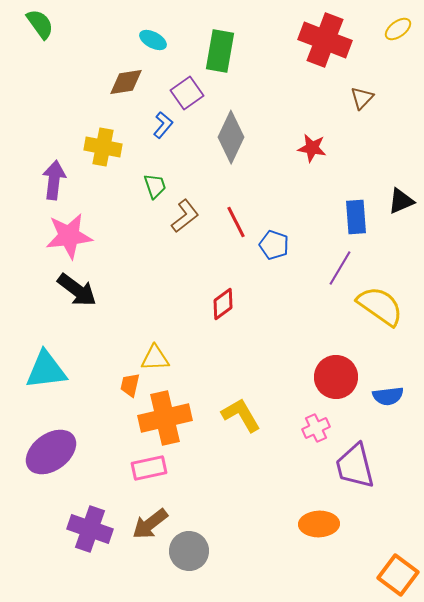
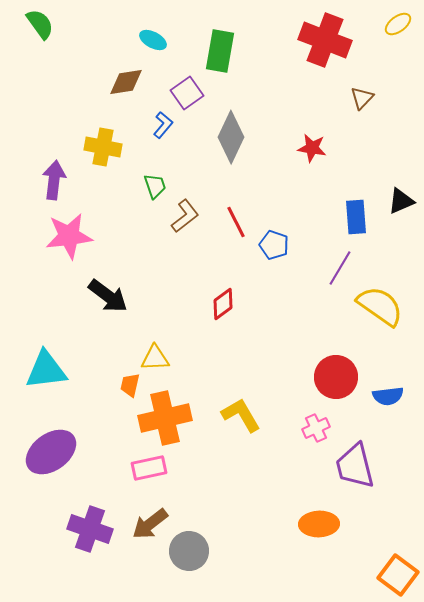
yellow ellipse: moved 5 px up
black arrow: moved 31 px right, 6 px down
